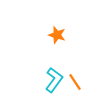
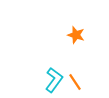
orange star: moved 19 px right
